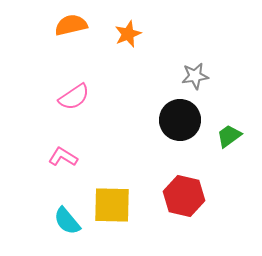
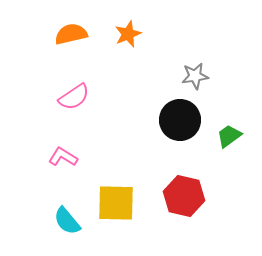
orange semicircle: moved 9 px down
yellow square: moved 4 px right, 2 px up
